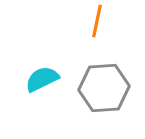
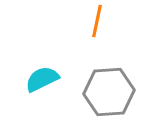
gray hexagon: moved 5 px right, 4 px down
